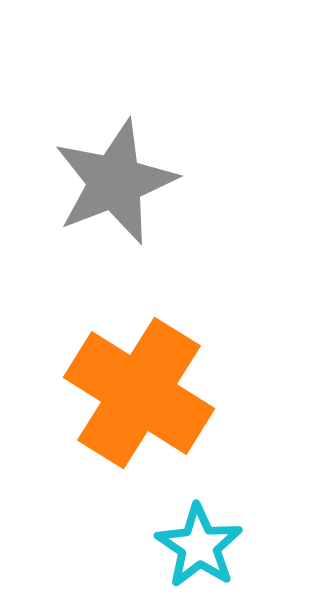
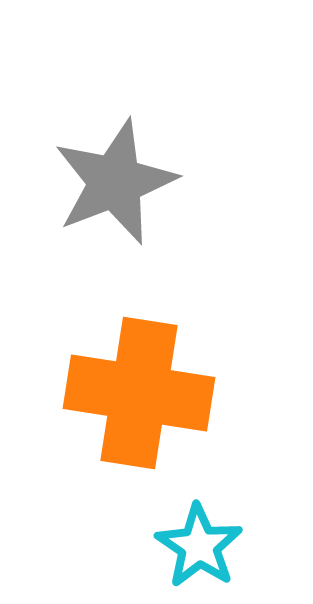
orange cross: rotated 23 degrees counterclockwise
